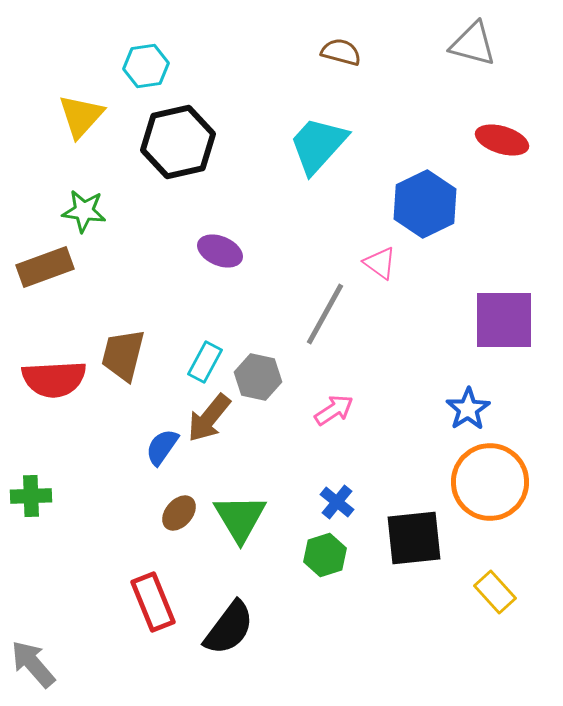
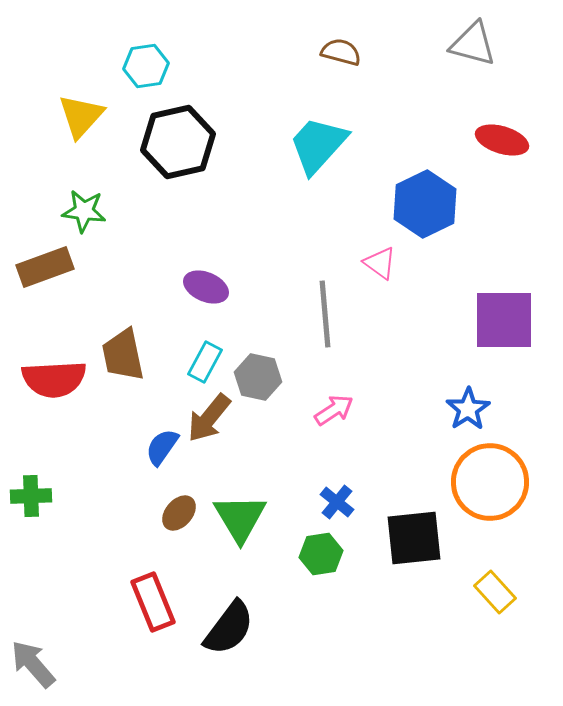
purple ellipse: moved 14 px left, 36 px down
gray line: rotated 34 degrees counterclockwise
brown trapezoid: rotated 26 degrees counterclockwise
green hexagon: moved 4 px left, 1 px up; rotated 9 degrees clockwise
